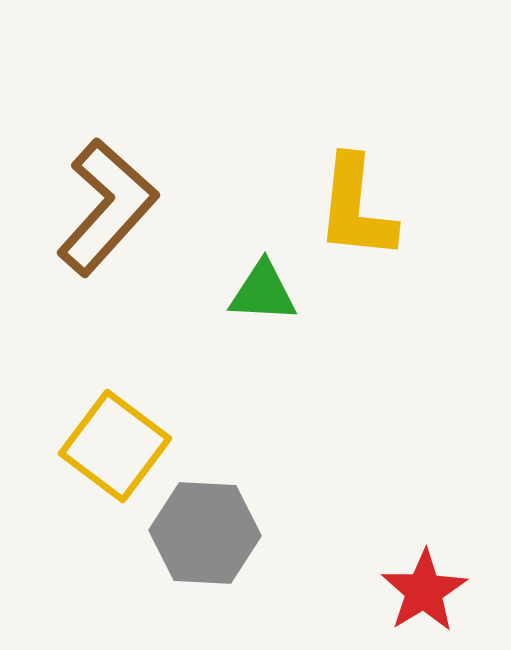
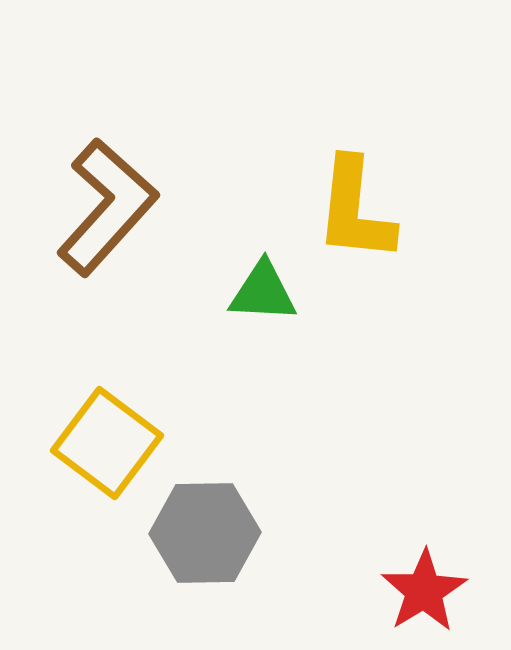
yellow L-shape: moved 1 px left, 2 px down
yellow square: moved 8 px left, 3 px up
gray hexagon: rotated 4 degrees counterclockwise
